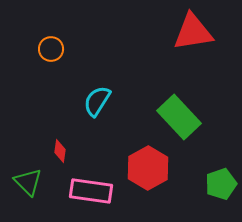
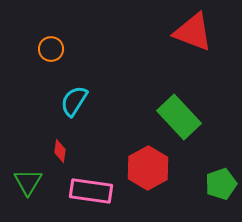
red triangle: rotated 30 degrees clockwise
cyan semicircle: moved 23 px left
green triangle: rotated 16 degrees clockwise
